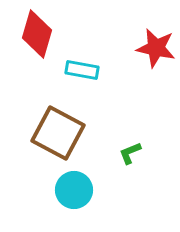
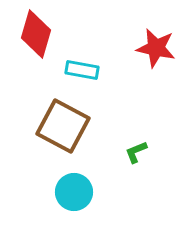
red diamond: moved 1 px left
brown square: moved 5 px right, 7 px up
green L-shape: moved 6 px right, 1 px up
cyan circle: moved 2 px down
